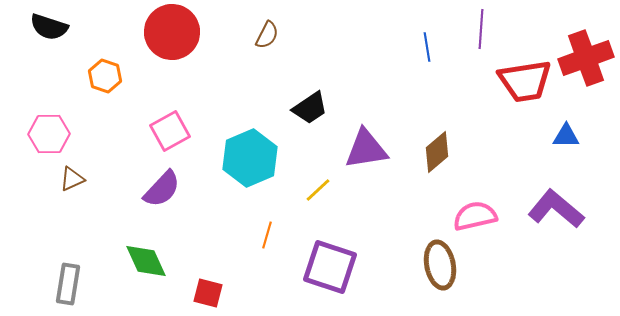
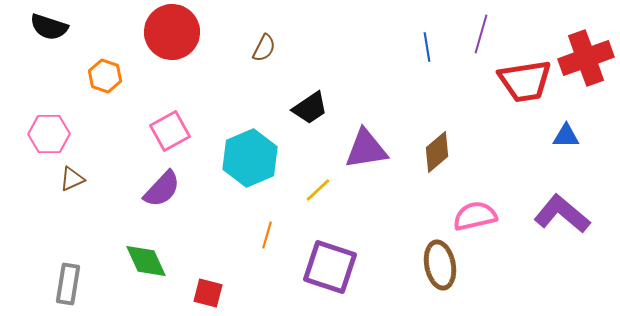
purple line: moved 5 px down; rotated 12 degrees clockwise
brown semicircle: moved 3 px left, 13 px down
purple L-shape: moved 6 px right, 5 px down
